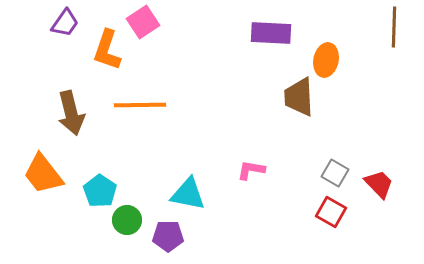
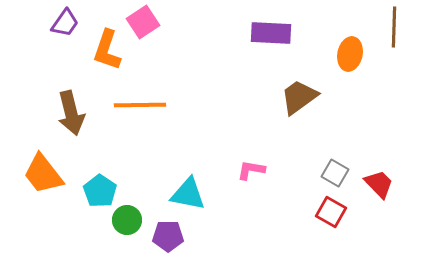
orange ellipse: moved 24 px right, 6 px up
brown trapezoid: rotated 57 degrees clockwise
